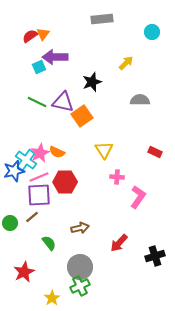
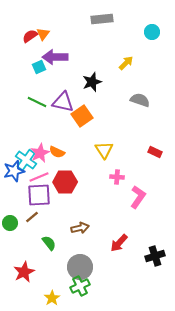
gray semicircle: rotated 18 degrees clockwise
